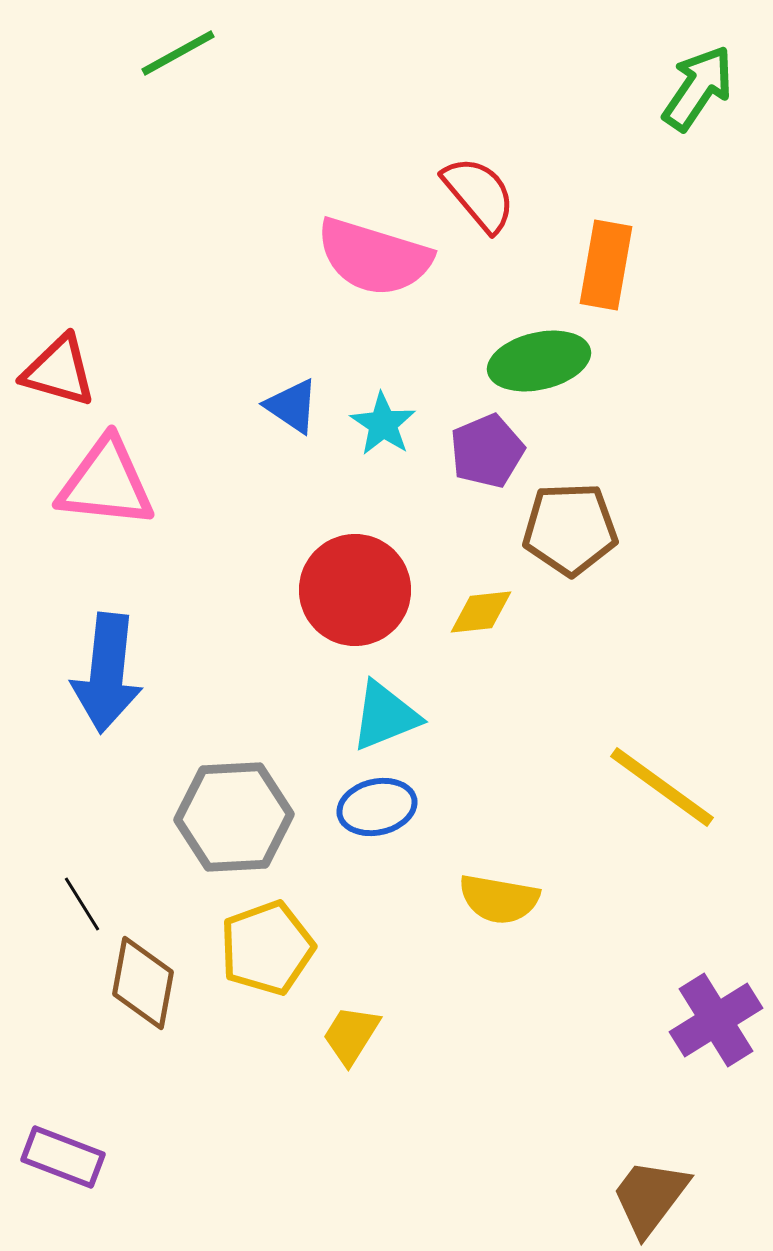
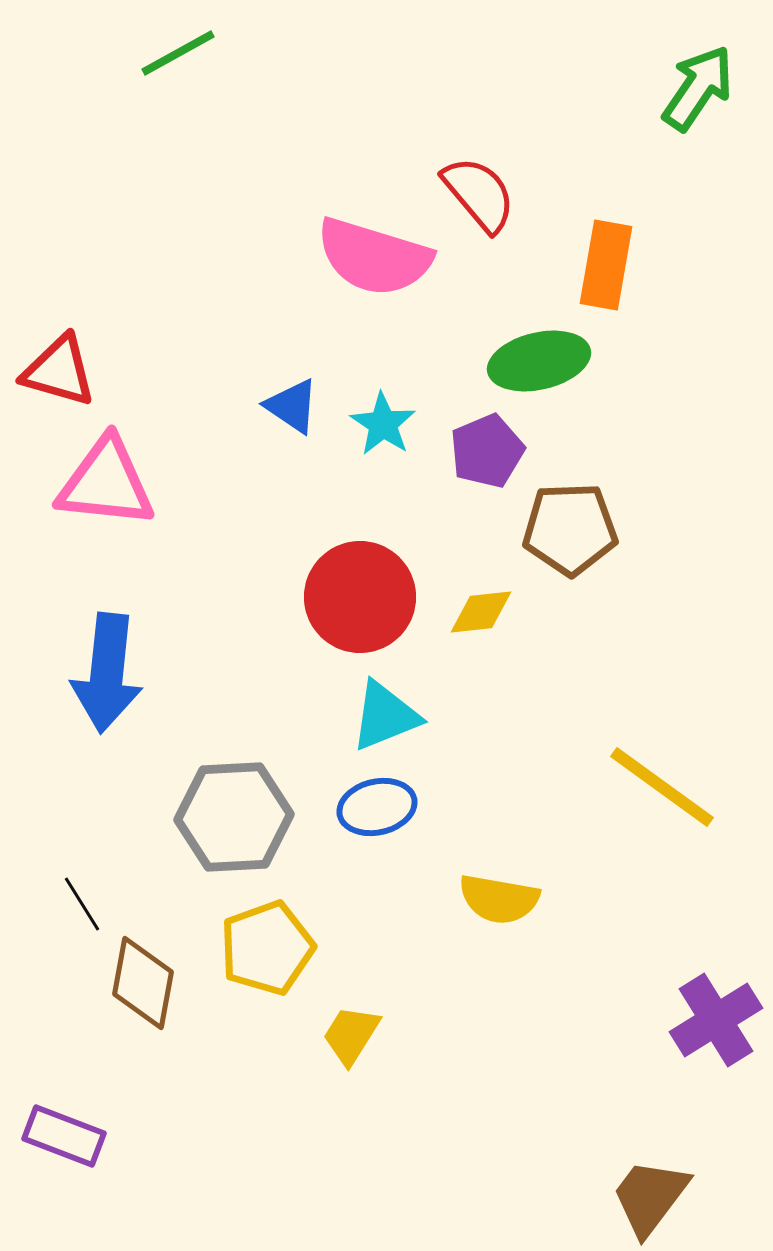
red circle: moved 5 px right, 7 px down
purple rectangle: moved 1 px right, 21 px up
